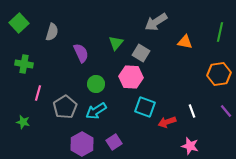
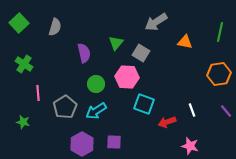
gray semicircle: moved 3 px right, 5 px up
purple semicircle: moved 3 px right; rotated 12 degrees clockwise
green cross: rotated 24 degrees clockwise
pink hexagon: moved 4 px left
pink line: rotated 21 degrees counterclockwise
cyan square: moved 1 px left, 3 px up
white line: moved 1 px up
purple square: rotated 35 degrees clockwise
